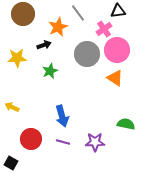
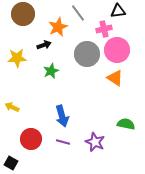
pink cross: rotated 21 degrees clockwise
green star: moved 1 px right
purple star: rotated 24 degrees clockwise
